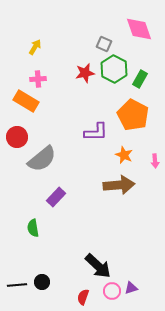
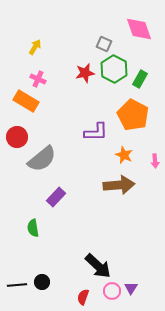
pink cross: rotated 28 degrees clockwise
purple triangle: rotated 40 degrees counterclockwise
